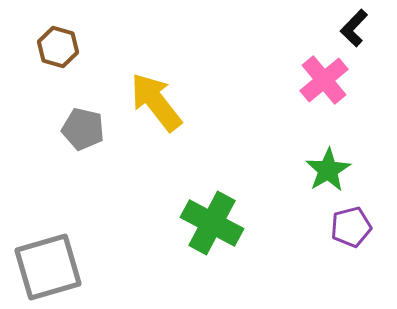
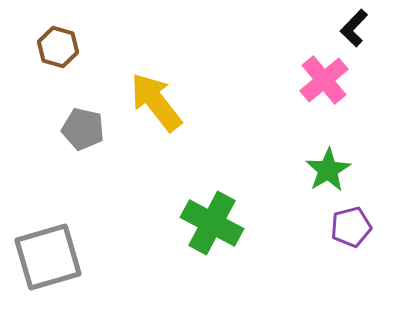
gray square: moved 10 px up
